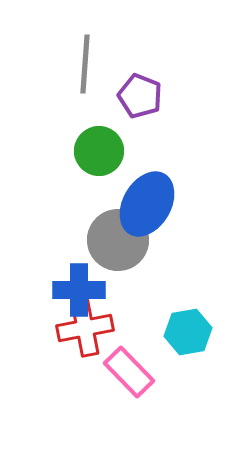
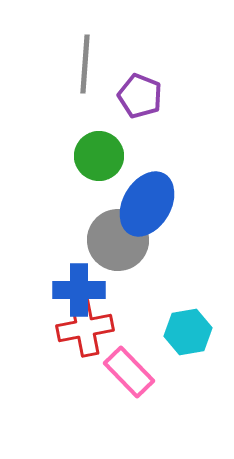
green circle: moved 5 px down
